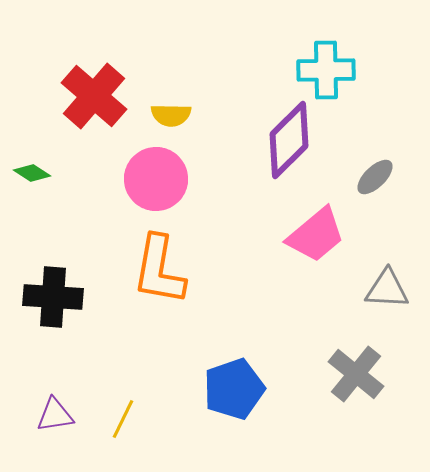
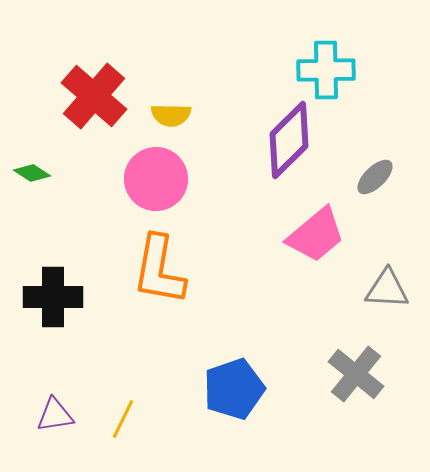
black cross: rotated 4 degrees counterclockwise
